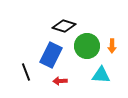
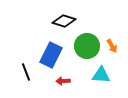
black diamond: moved 5 px up
orange arrow: rotated 32 degrees counterclockwise
red arrow: moved 3 px right
